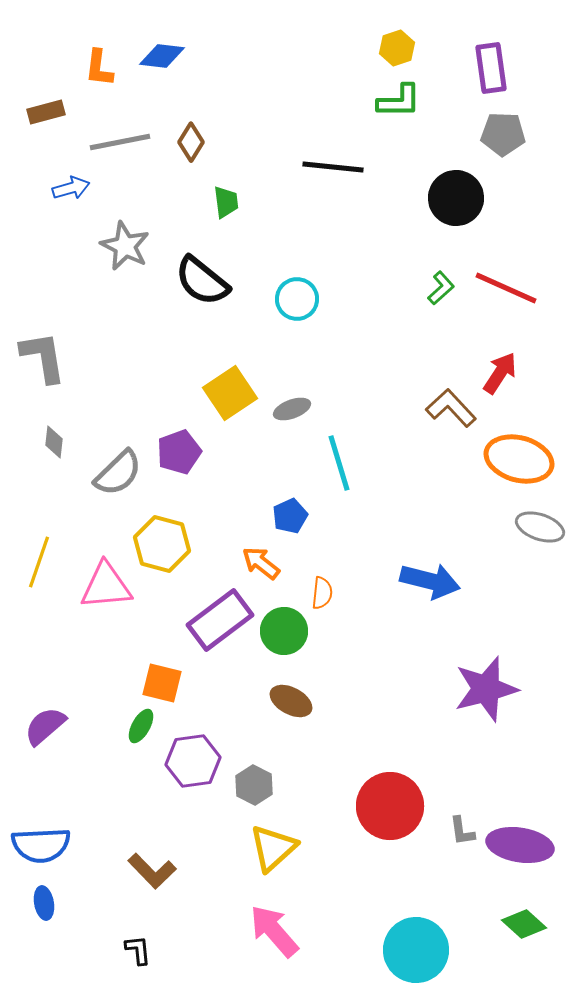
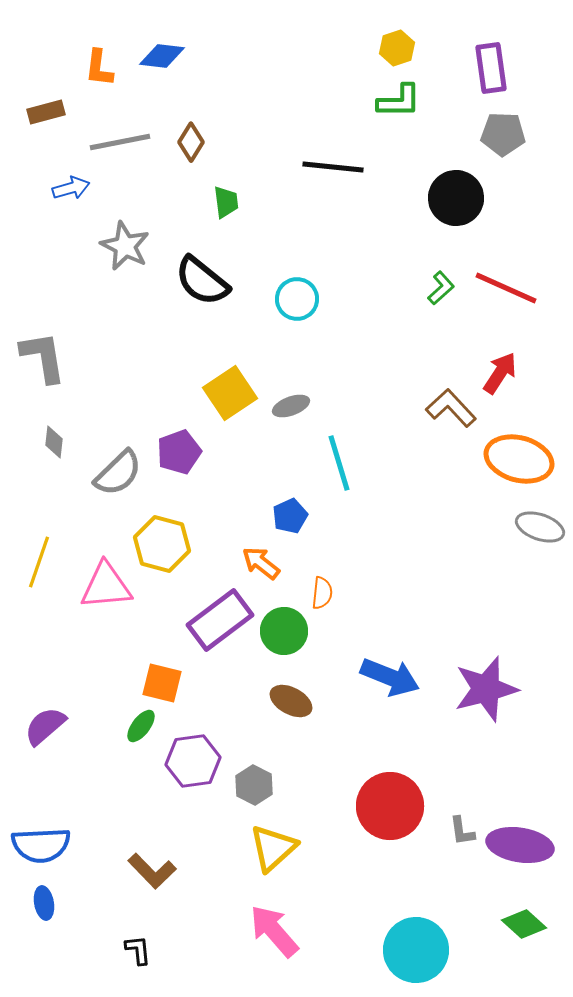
gray ellipse at (292, 409): moved 1 px left, 3 px up
blue arrow at (430, 581): moved 40 px left, 96 px down; rotated 8 degrees clockwise
green ellipse at (141, 726): rotated 8 degrees clockwise
